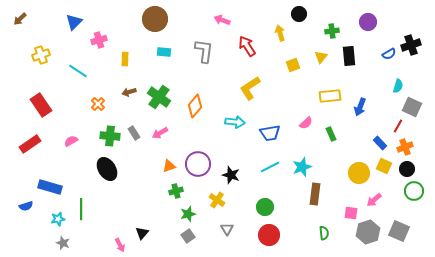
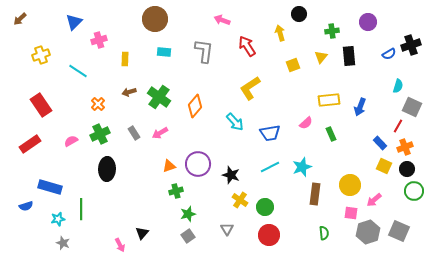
yellow rectangle at (330, 96): moved 1 px left, 4 px down
cyan arrow at (235, 122): rotated 42 degrees clockwise
green cross at (110, 136): moved 10 px left, 2 px up; rotated 30 degrees counterclockwise
black ellipse at (107, 169): rotated 35 degrees clockwise
yellow circle at (359, 173): moved 9 px left, 12 px down
yellow cross at (217, 200): moved 23 px right
